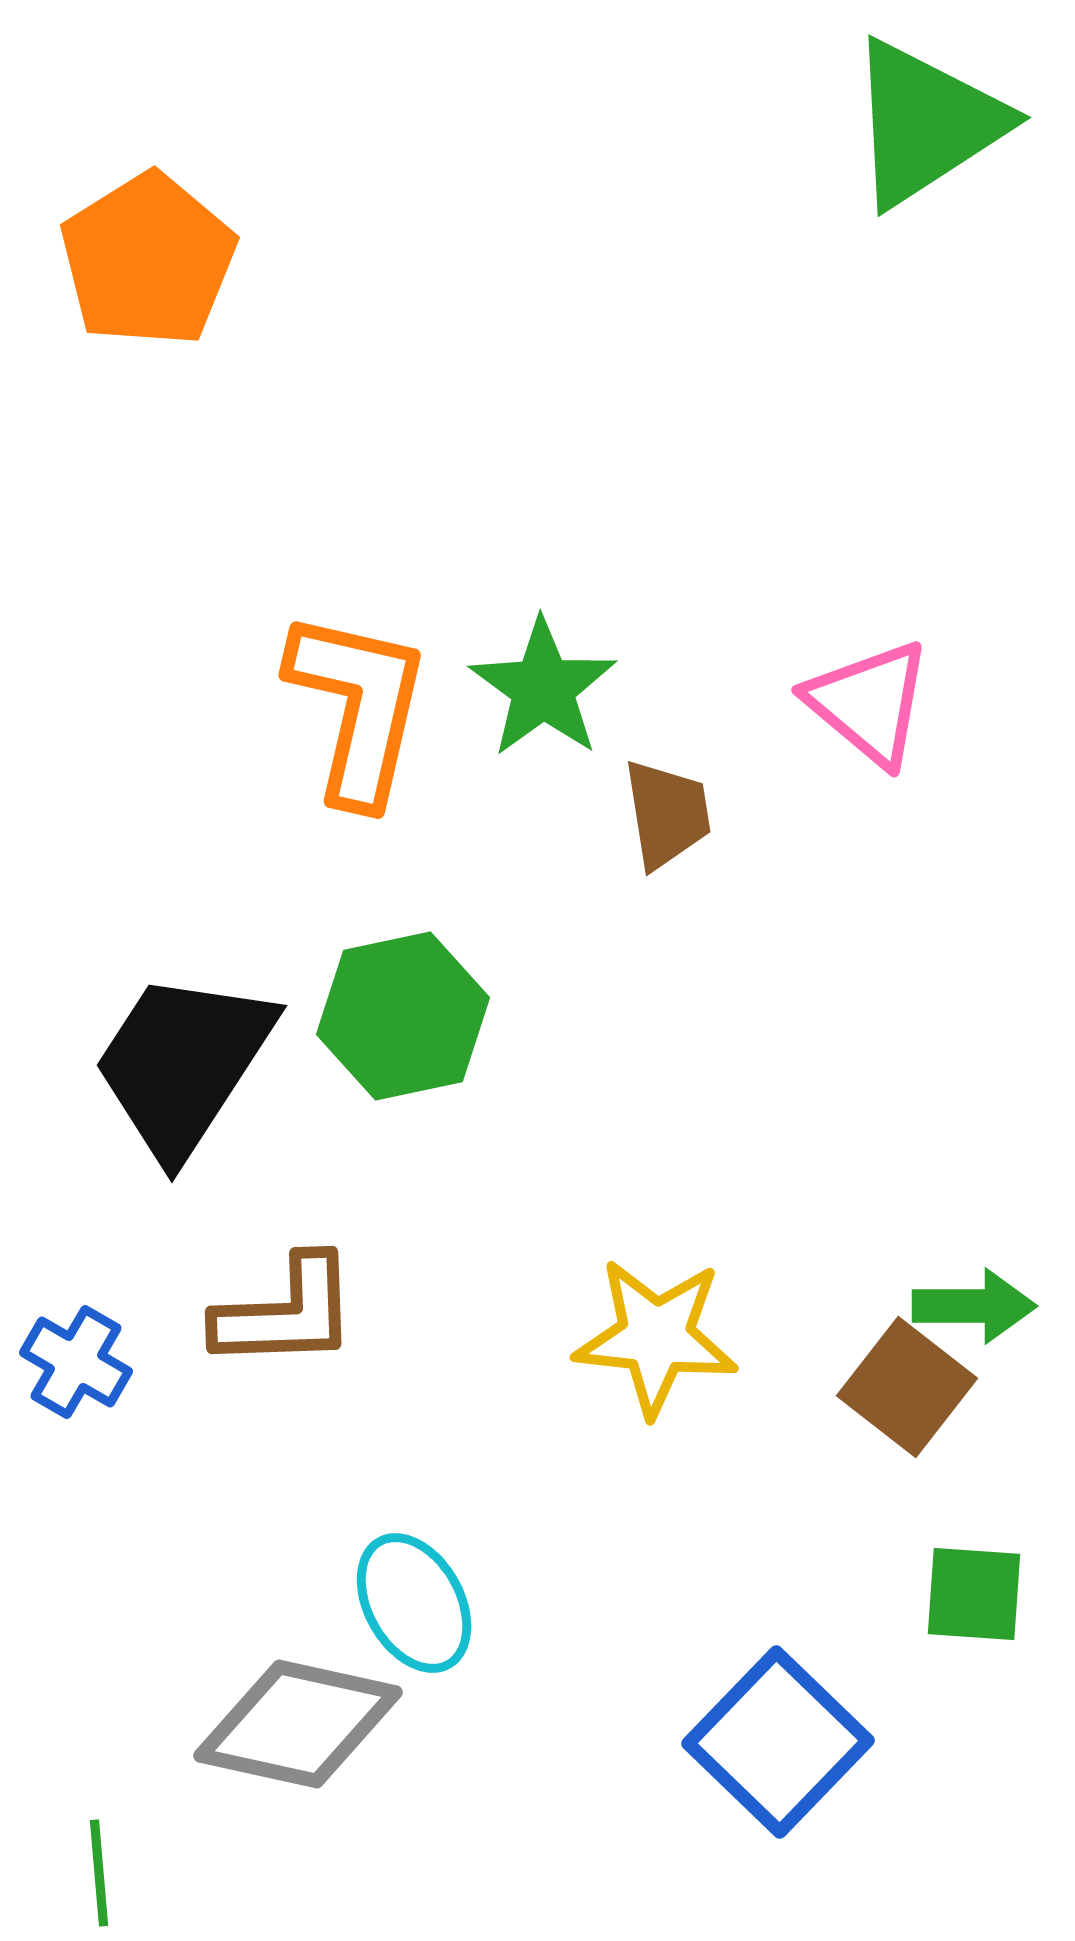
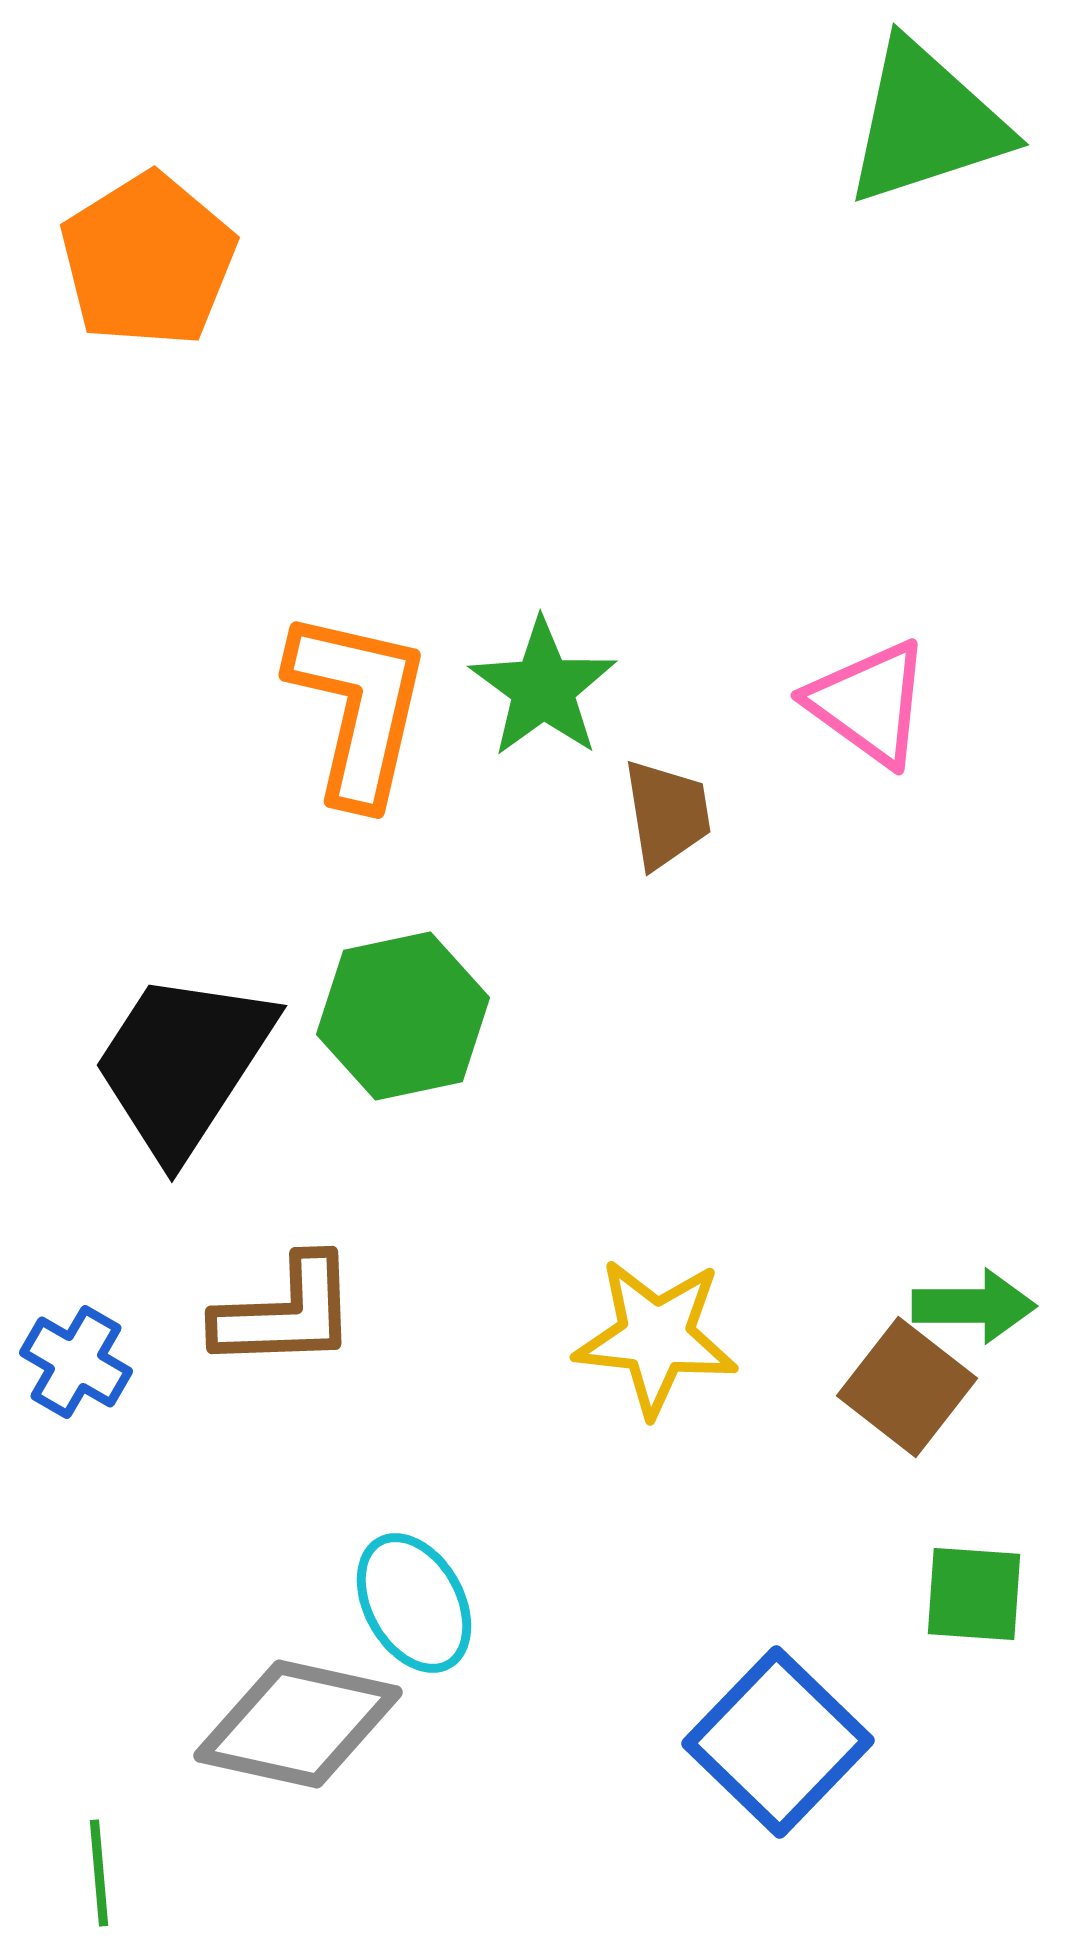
green triangle: rotated 15 degrees clockwise
pink triangle: rotated 4 degrees counterclockwise
